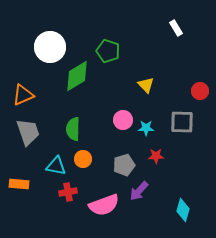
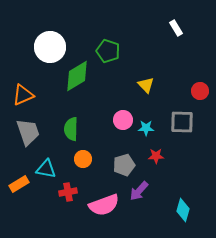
green semicircle: moved 2 px left
cyan triangle: moved 10 px left, 3 px down
orange rectangle: rotated 36 degrees counterclockwise
